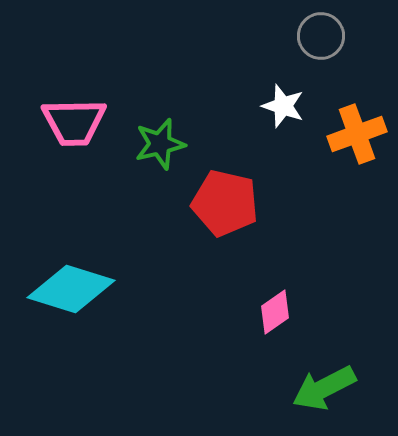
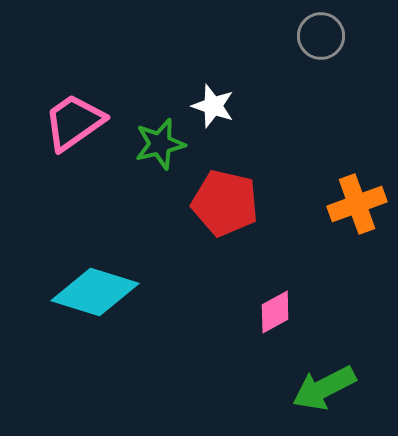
white star: moved 70 px left
pink trapezoid: rotated 146 degrees clockwise
orange cross: moved 70 px down
cyan diamond: moved 24 px right, 3 px down
pink diamond: rotated 6 degrees clockwise
